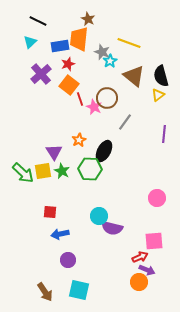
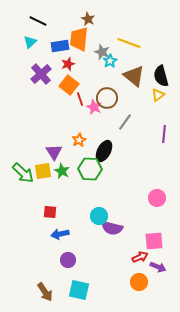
purple arrow: moved 11 px right, 3 px up
